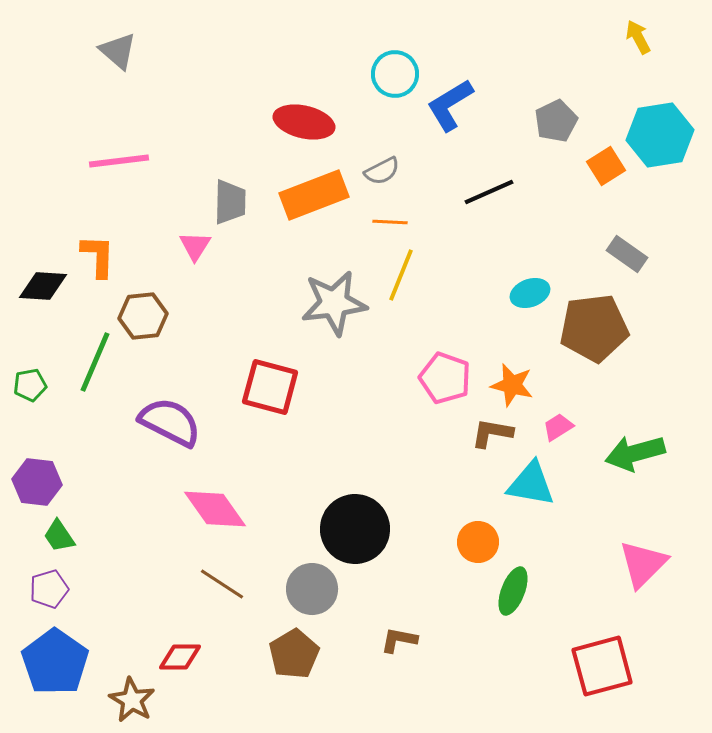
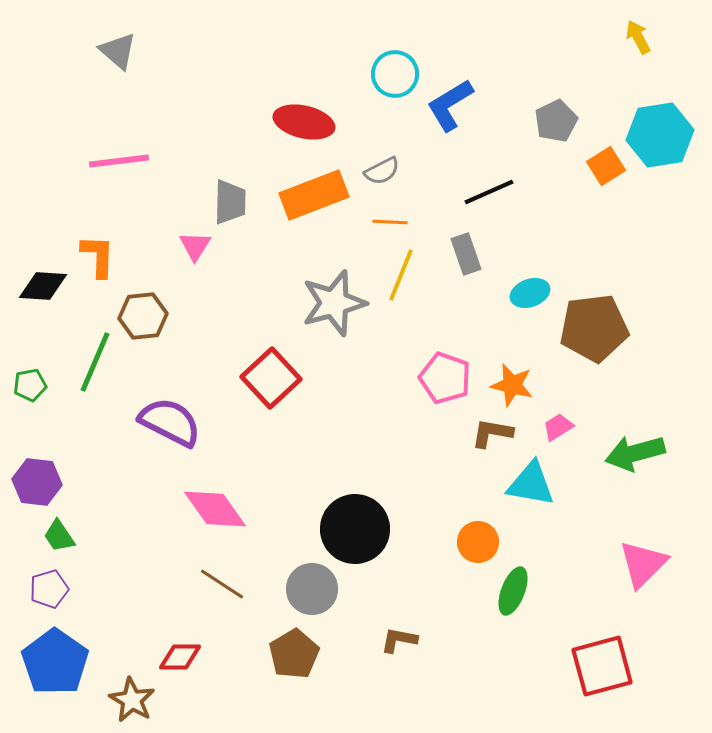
gray rectangle at (627, 254): moved 161 px left; rotated 36 degrees clockwise
gray star at (334, 303): rotated 8 degrees counterclockwise
red square at (270, 387): moved 1 px right, 9 px up; rotated 32 degrees clockwise
